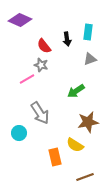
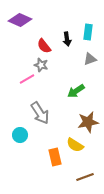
cyan circle: moved 1 px right, 2 px down
